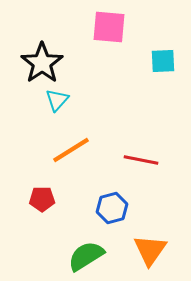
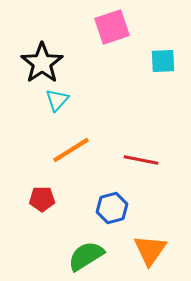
pink square: moved 3 px right; rotated 24 degrees counterclockwise
